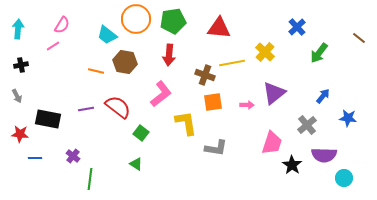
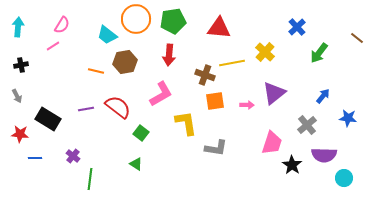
cyan arrow: moved 2 px up
brown line: moved 2 px left
brown hexagon: rotated 20 degrees counterclockwise
pink L-shape: rotated 8 degrees clockwise
orange square: moved 2 px right, 1 px up
black rectangle: rotated 20 degrees clockwise
